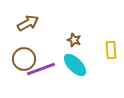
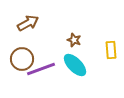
brown circle: moved 2 px left
